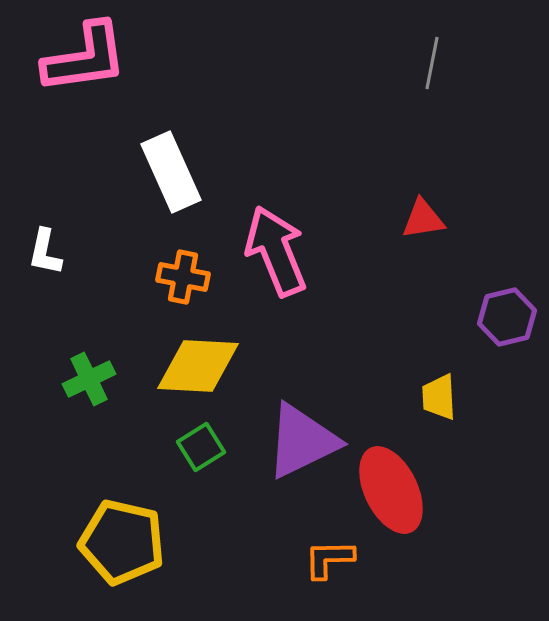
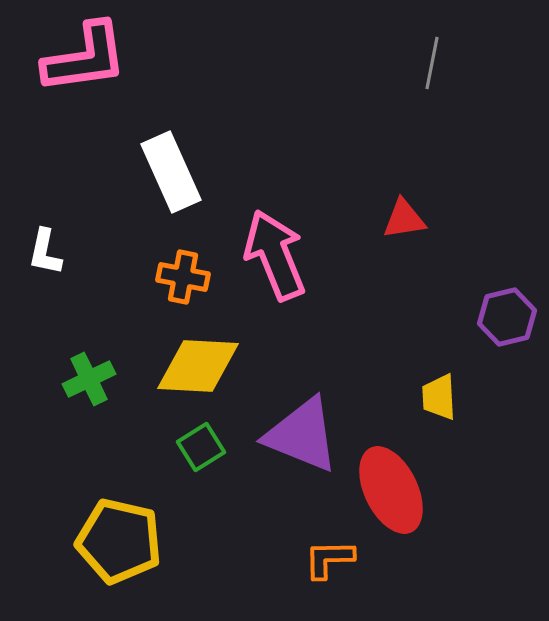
red triangle: moved 19 px left
pink arrow: moved 1 px left, 4 px down
purple triangle: moved 6 px up; rotated 48 degrees clockwise
yellow pentagon: moved 3 px left, 1 px up
